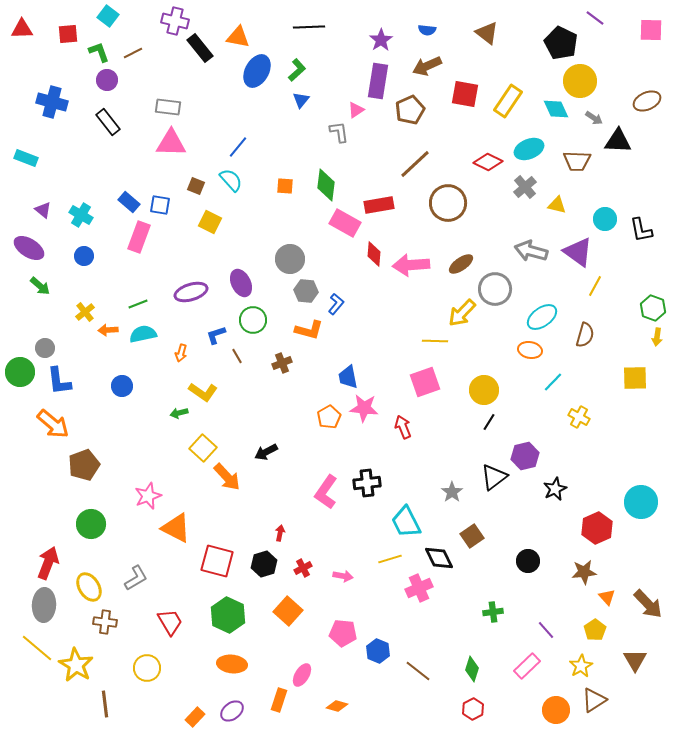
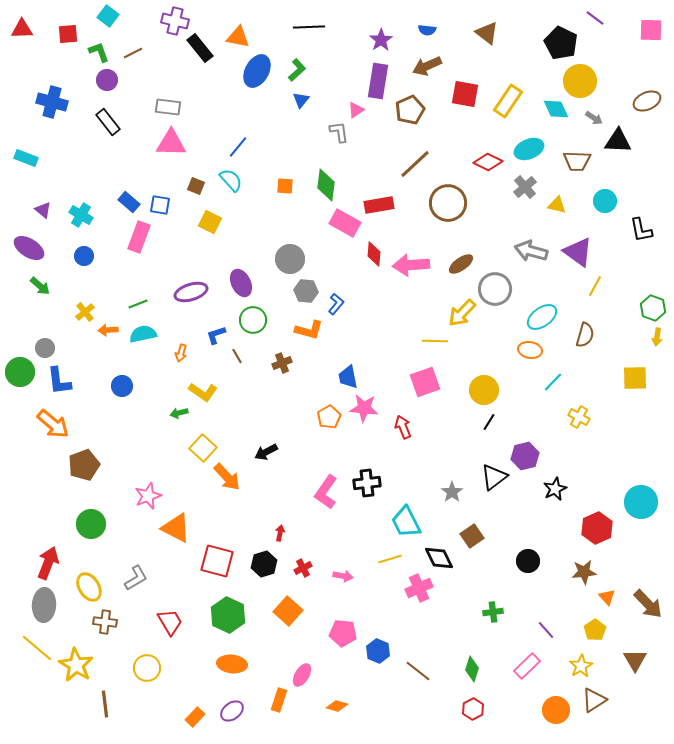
cyan circle at (605, 219): moved 18 px up
